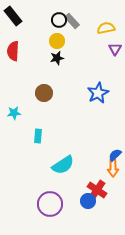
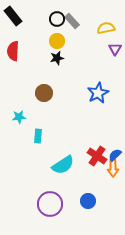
black circle: moved 2 px left, 1 px up
cyan star: moved 5 px right, 4 px down
red cross: moved 34 px up
